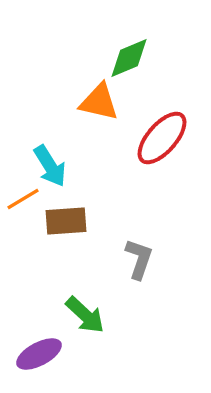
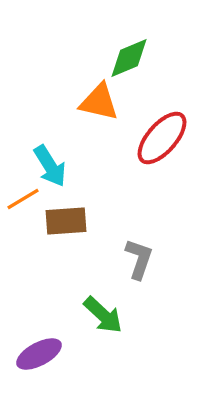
green arrow: moved 18 px right
